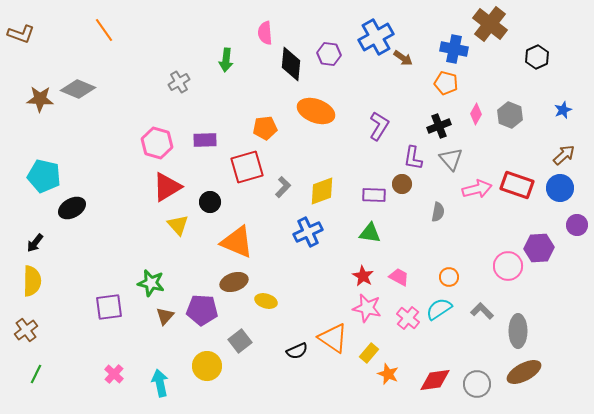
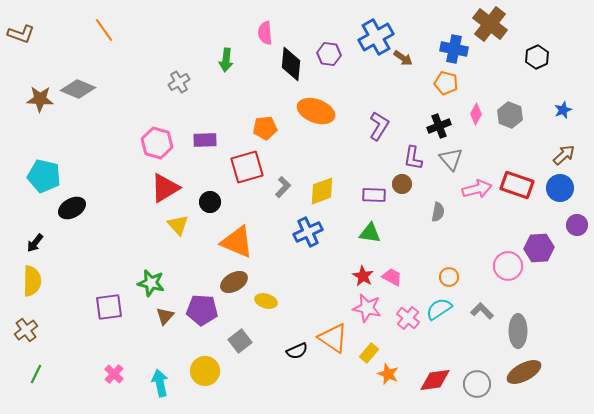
red triangle at (167, 187): moved 2 px left, 1 px down
pink trapezoid at (399, 277): moved 7 px left
brown ellipse at (234, 282): rotated 12 degrees counterclockwise
yellow circle at (207, 366): moved 2 px left, 5 px down
